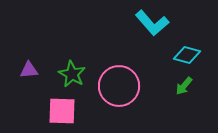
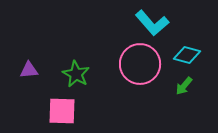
green star: moved 4 px right
pink circle: moved 21 px right, 22 px up
